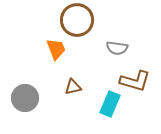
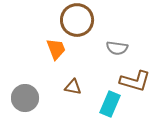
brown triangle: rotated 24 degrees clockwise
